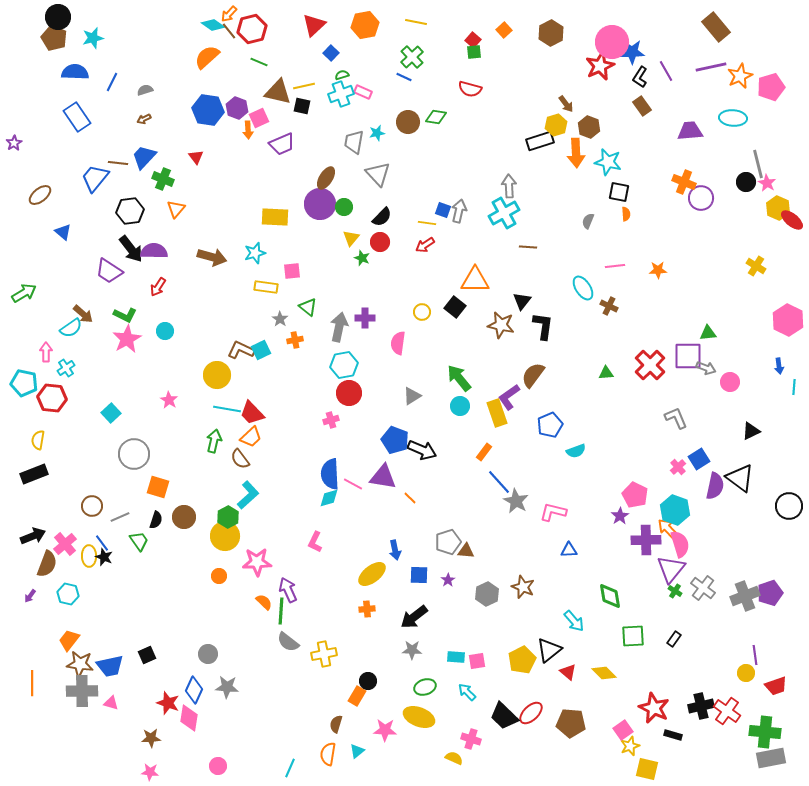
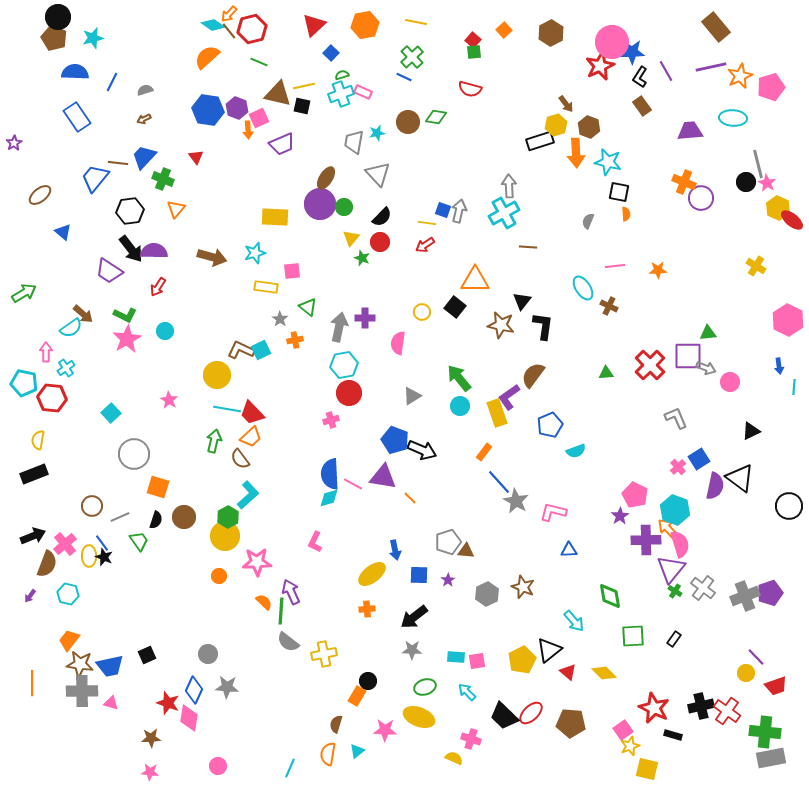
brown triangle at (278, 92): moved 2 px down
purple arrow at (288, 590): moved 3 px right, 2 px down
purple line at (755, 655): moved 1 px right, 2 px down; rotated 36 degrees counterclockwise
